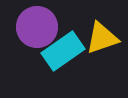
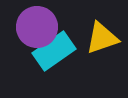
cyan rectangle: moved 9 px left
